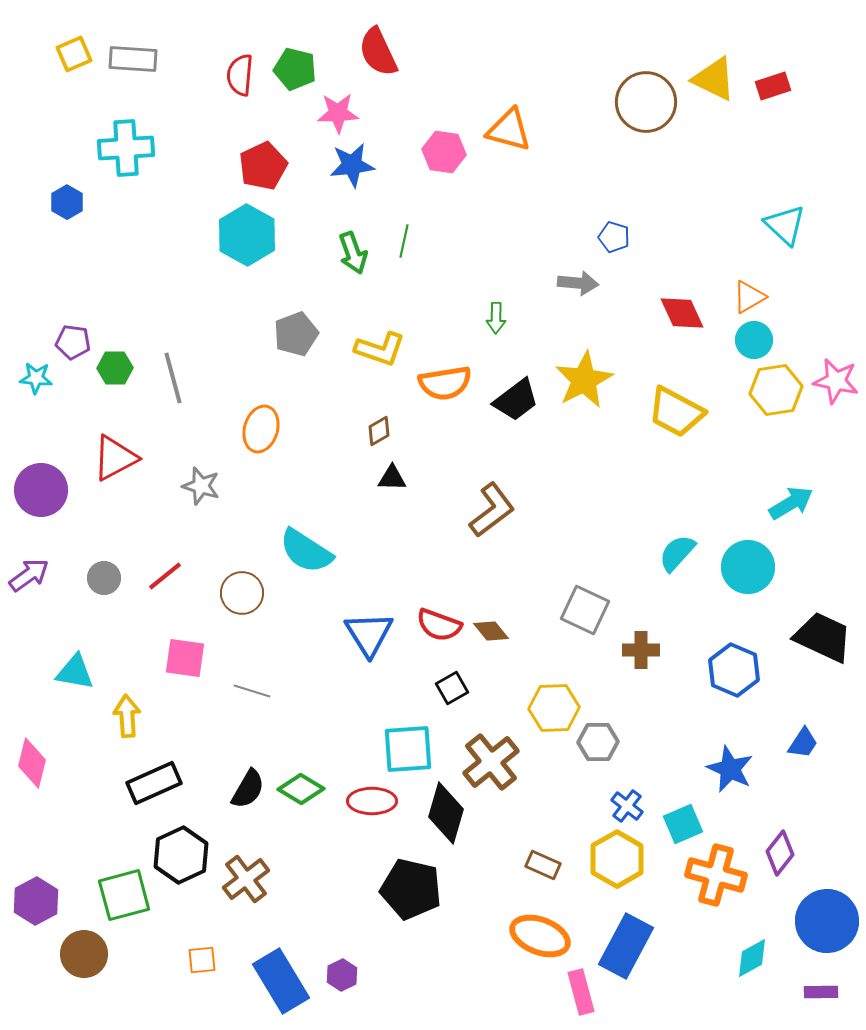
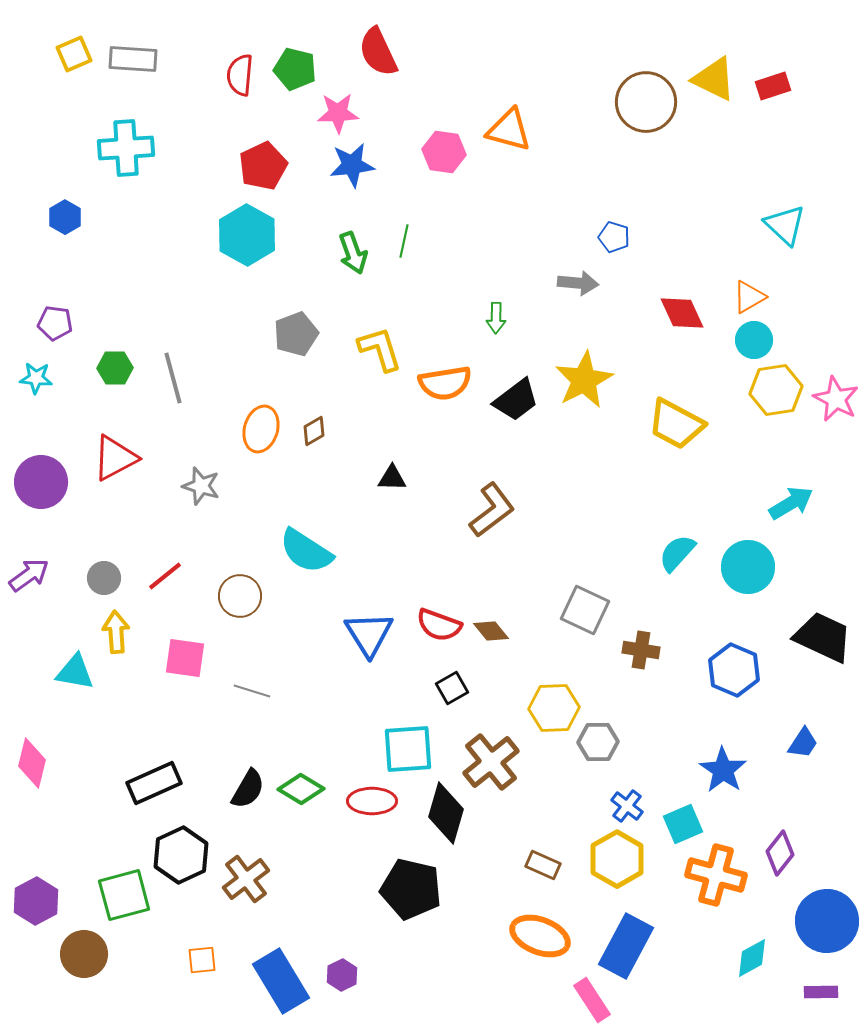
blue hexagon at (67, 202): moved 2 px left, 15 px down
purple pentagon at (73, 342): moved 18 px left, 19 px up
yellow L-shape at (380, 349): rotated 126 degrees counterclockwise
pink star at (836, 381): moved 18 px down; rotated 15 degrees clockwise
yellow trapezoid at (676, 412): moved 12 px down
brown diamond at (379, 431): moved 65 px left
purple circle at (41, 490): moved 8 px up
brown circle at (242, 593): moved 2 px left, 3 px down
brown cross at (641, 650): rotated 9 degrees clockwise
yellow arrow at (127, 716): moved 11 px left, 84 px up
blue star at (730, 769): moved 7 px left, 1 px down; rotated 9 degrees clockwise
pink rectangle at (581, 992): moved 11 px right, 8 px down; rotated 18 degrees counterclockwise
